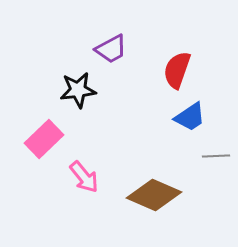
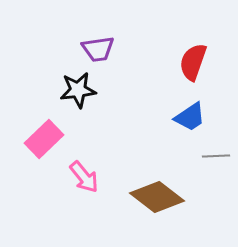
purple trapezoid: moved 13 px left; rotated 20 degrees clockwise
red semicircle: moved 16 px right, 8 px up
brown diamond: moved 3 px right, 2 px down; rotated 14 degrees clockwise
